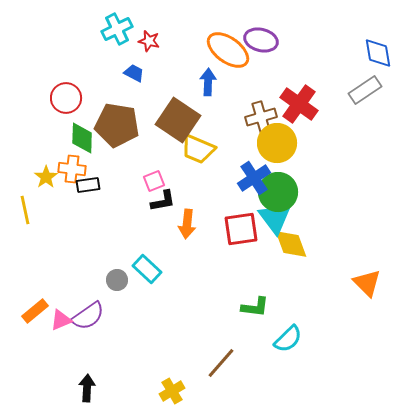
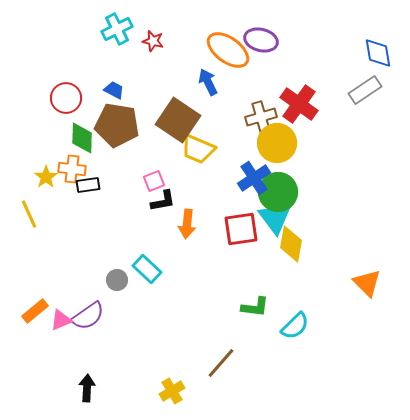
red star: moved 4 px right
blue trapezoid: moved 20 px left, 17 px down
blue arrow: rotated 28 degrees counterclockwise
yellow line: moved 4 px right, 4 px down; rotated 12 degrees counterclockwise
yellow diamond: rotated 30 degrees clockwise
cyan semicircle: moved 7 px right, 13 px up
